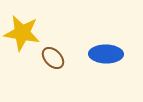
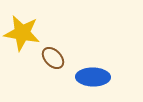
blue ellipse: moved 13 px left, 23 px down
